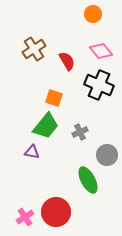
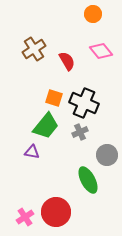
black cross: moved 15 px left, 18 px down
